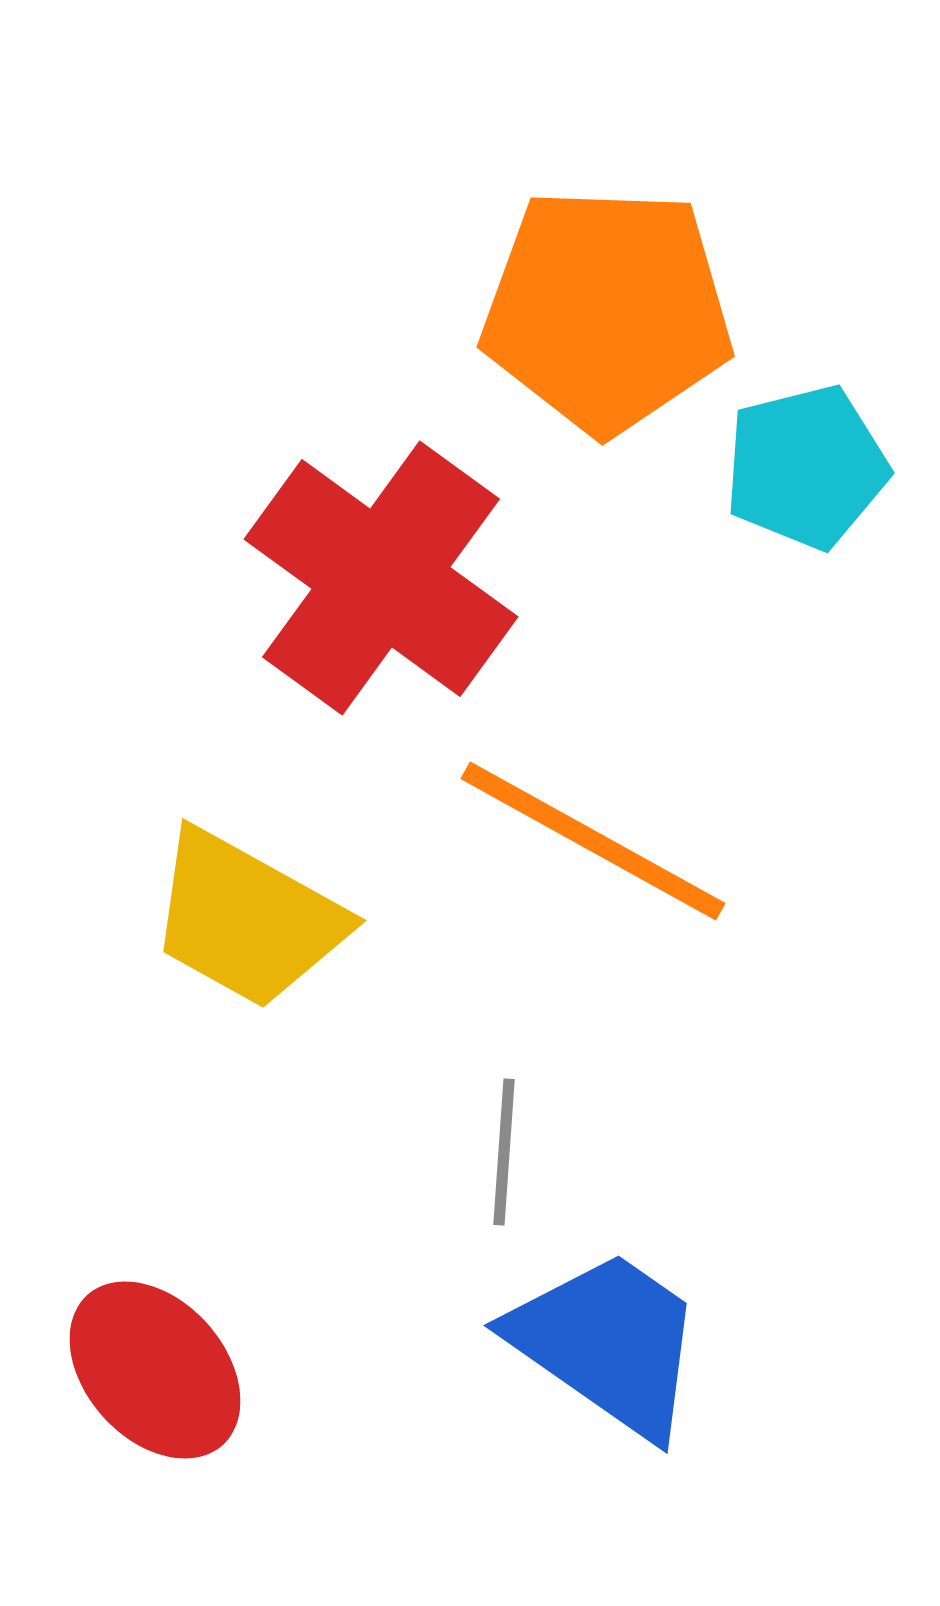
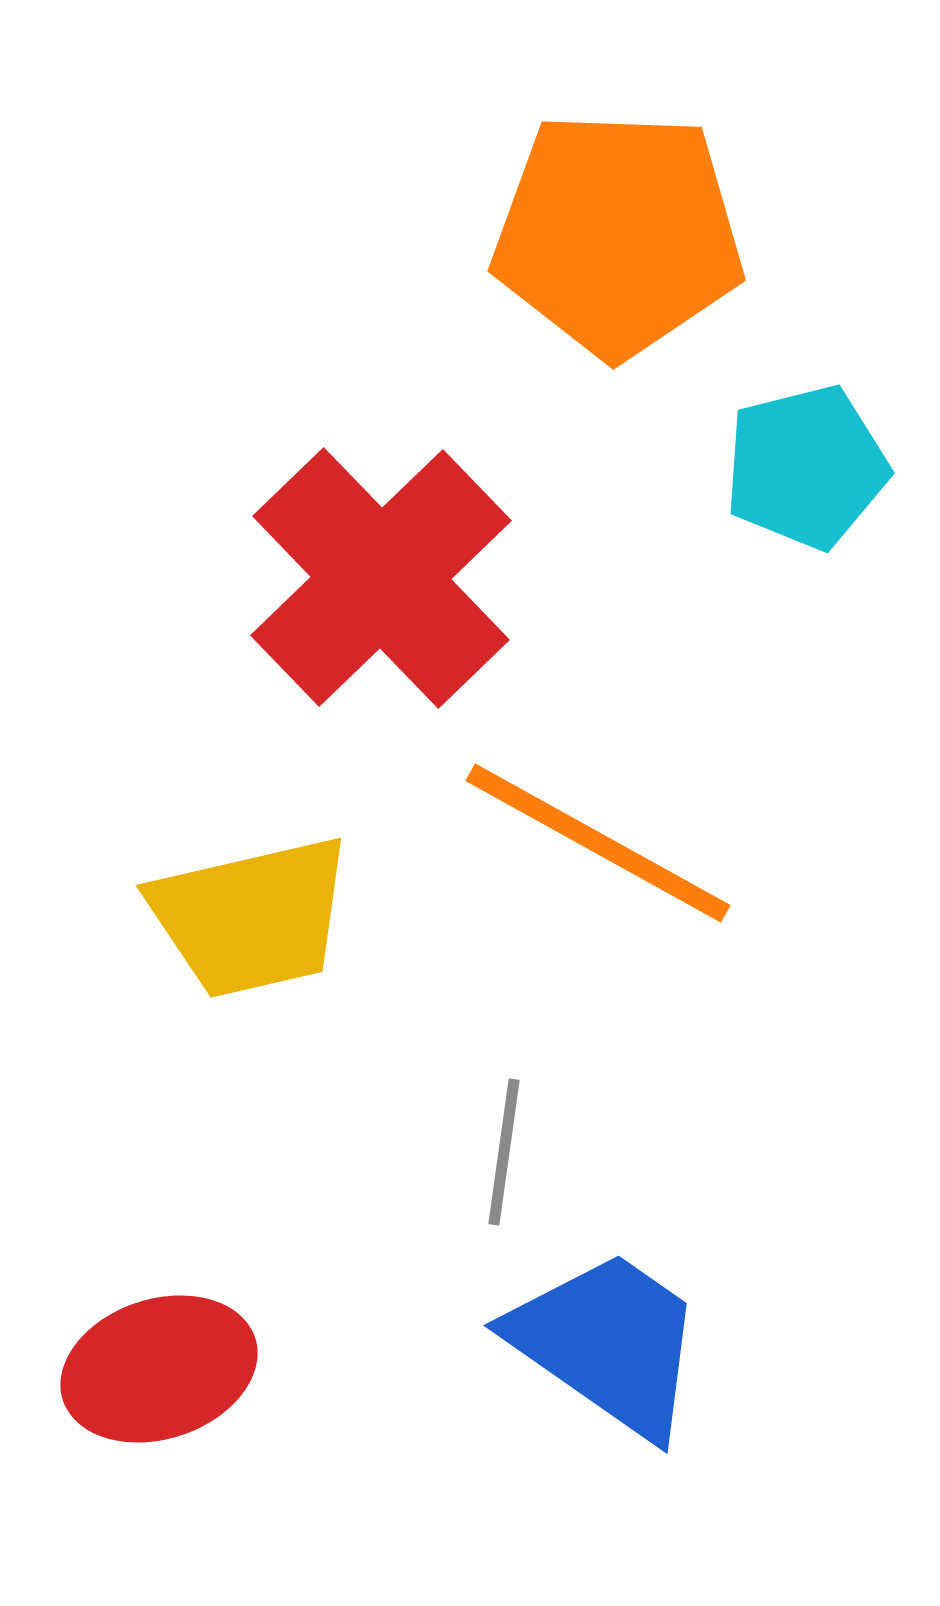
orange pentagon: moved 11 px right, 76 px up
red cross: rotated 10 degrees clockwise
orange line: moved 5 px right, 2 px down
yellow trapezoid: moved 4 px right, 2 px up; rotated 42 degrees counterclockwise
gray line: rotated 4 degrees clockwise
red ellipse: moved 4 px right, 1 px up; rotated 66 degrees counterclockwise
